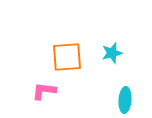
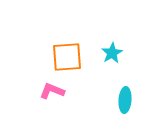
cyan star: rotated 15 degrees counterclockwise
pink L-shape: moved 8 px right; rotated 15 degrees clockwise
